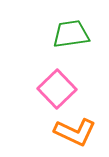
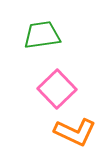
green trapezoid: moved 29 px left, 1 px down
